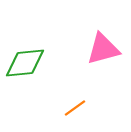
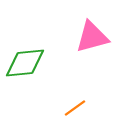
pink triangle: moved 11 px left, 12 px up
